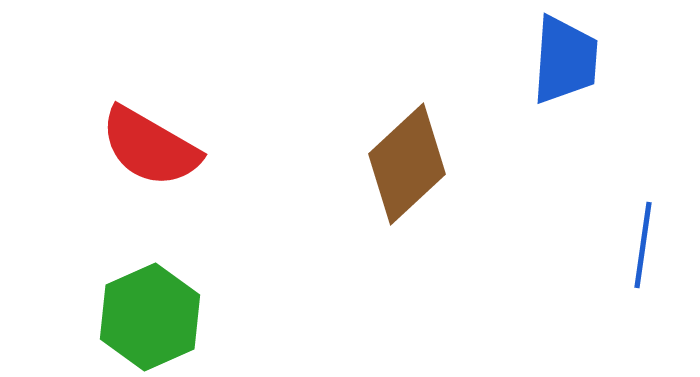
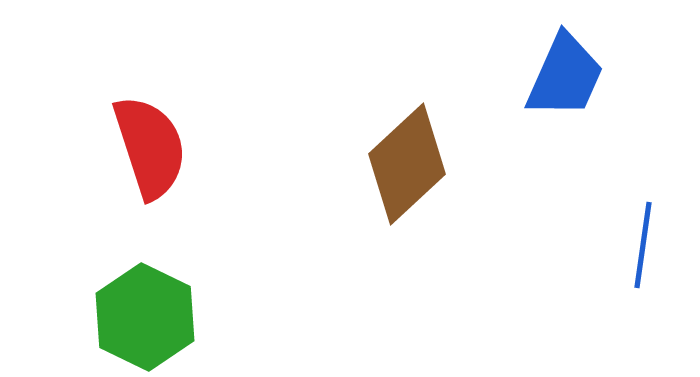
blue trapezoid: moved 16 px down; rotated 20 degrees clockwise
red semicircle: rotated 138 degrees counterclockwise
green hexagon: moved 5 px left; rotated 10 degrees counterclockwise
